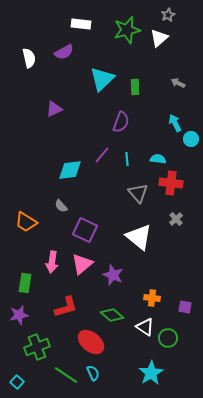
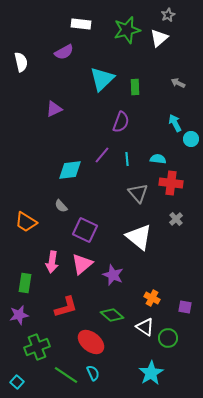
white semicircle at (29, 58): moved 8 px left, 4 px down
orange cross at (152, 298): rotated 21 degrees clockwise
